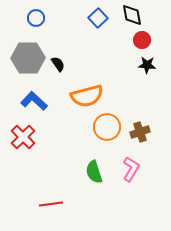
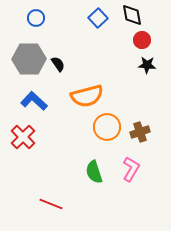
gray hexagon: moved 1 px right, 1 px down
red line: rotated 30 degrees clockwise
